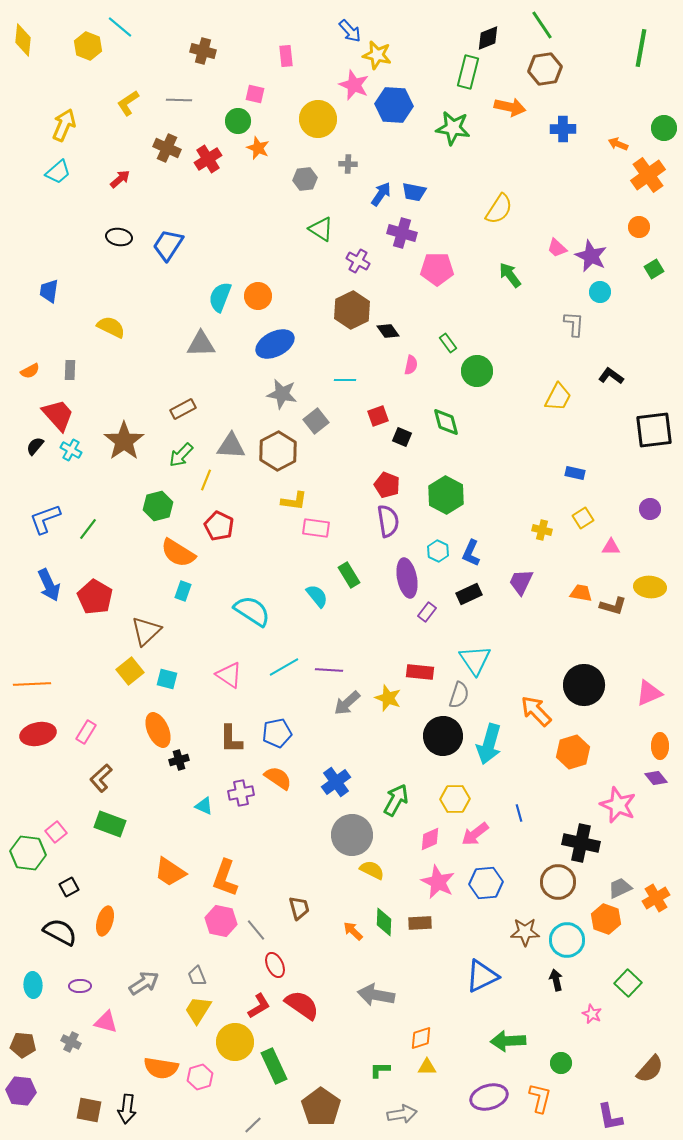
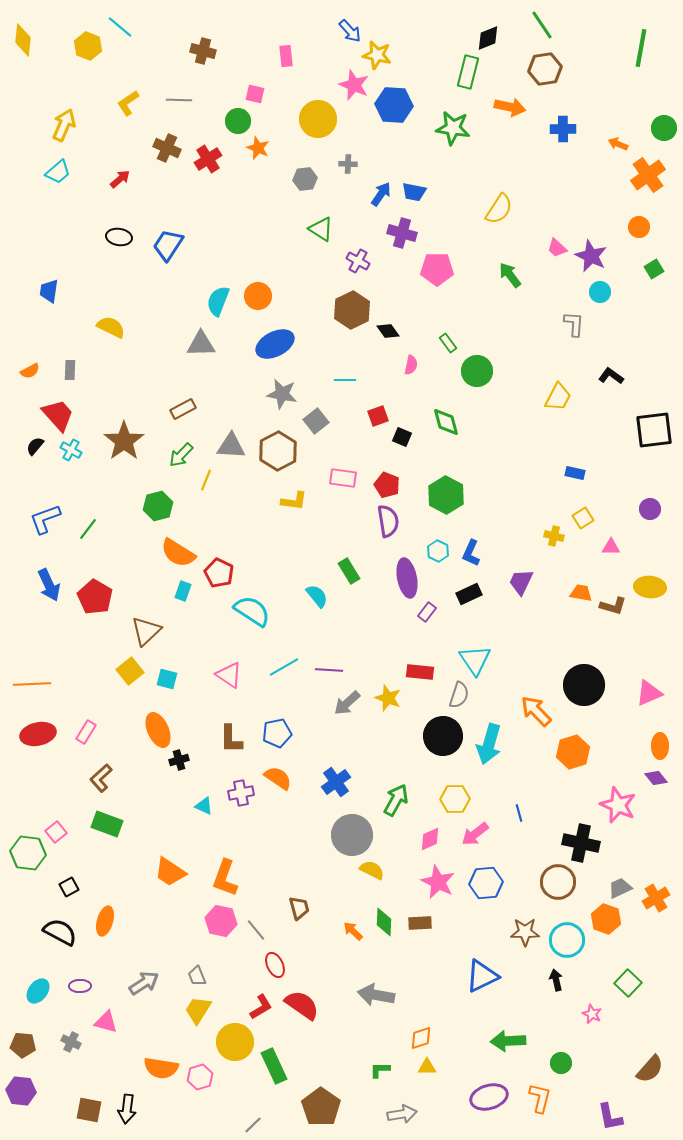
cyan semicircle at (220, 297): moved 2 px left, 4 px down
red pentagon at (219, 526): moved 47 px down
pink rectangle at (316, 528): moved 27 px right, 50 px up
yellow cross at (542, 530): moved 12 px right, 6 px down
green rectangle at (349, 575): moved 4 px up
green rectangle at (110, 824): moved 3 px left
cyan ellipse at (33, 985): moved 5 px right, 6 px down; rotated 40 degrees clockwise
red L-shape at (259, 1006): moved 2 px right, 1 px down
